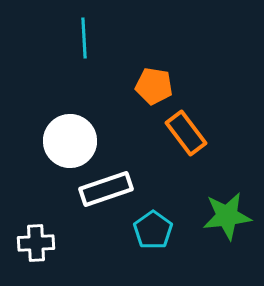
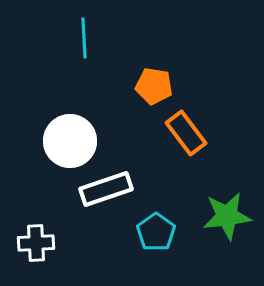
cyan pentagon: moved 3 px right, 2 px down
